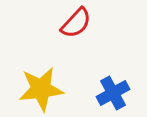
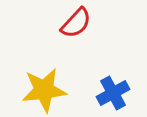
yellow star: moved 3 px right, 1 px down
